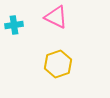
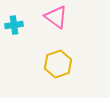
pink triangle: rotated 10 degrees clockwise
